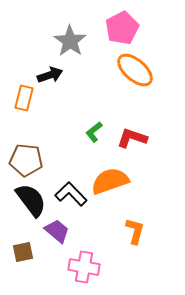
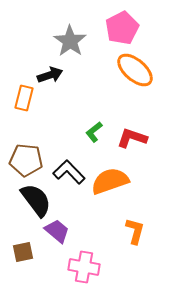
black L-shape: moved 2 px left, 22 px up
black semicircle: moved 5 px right
